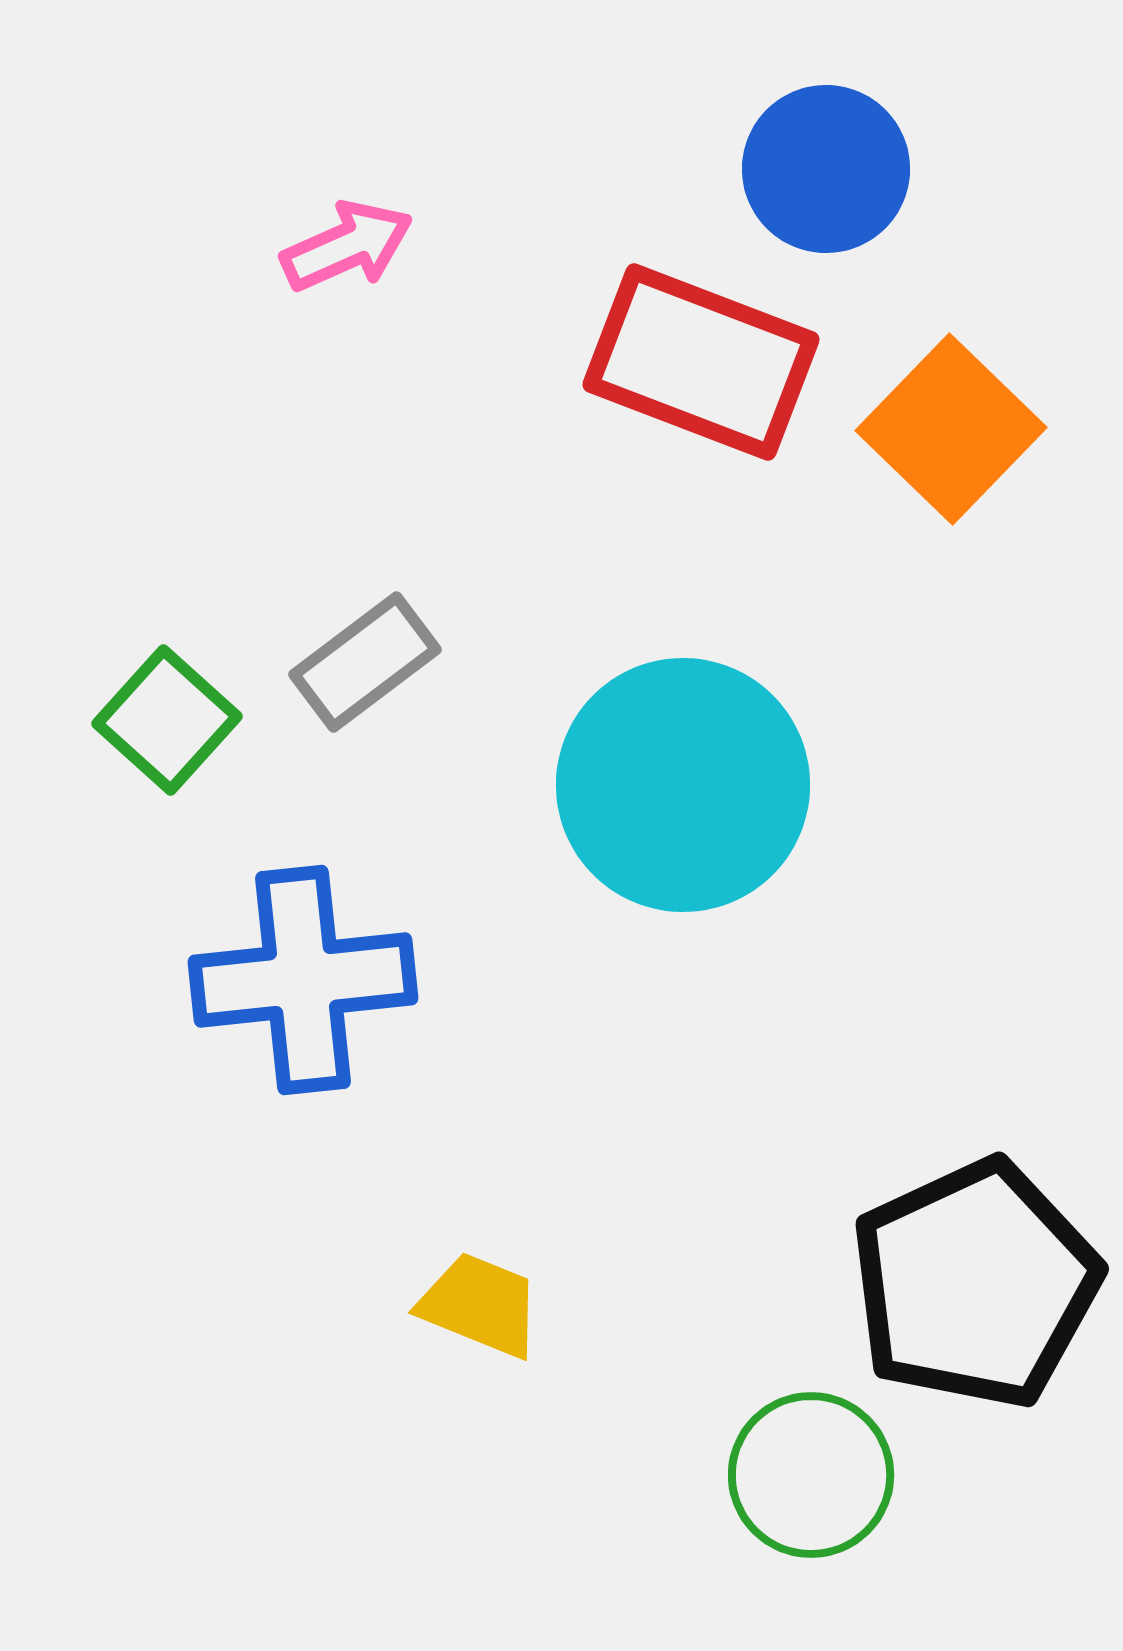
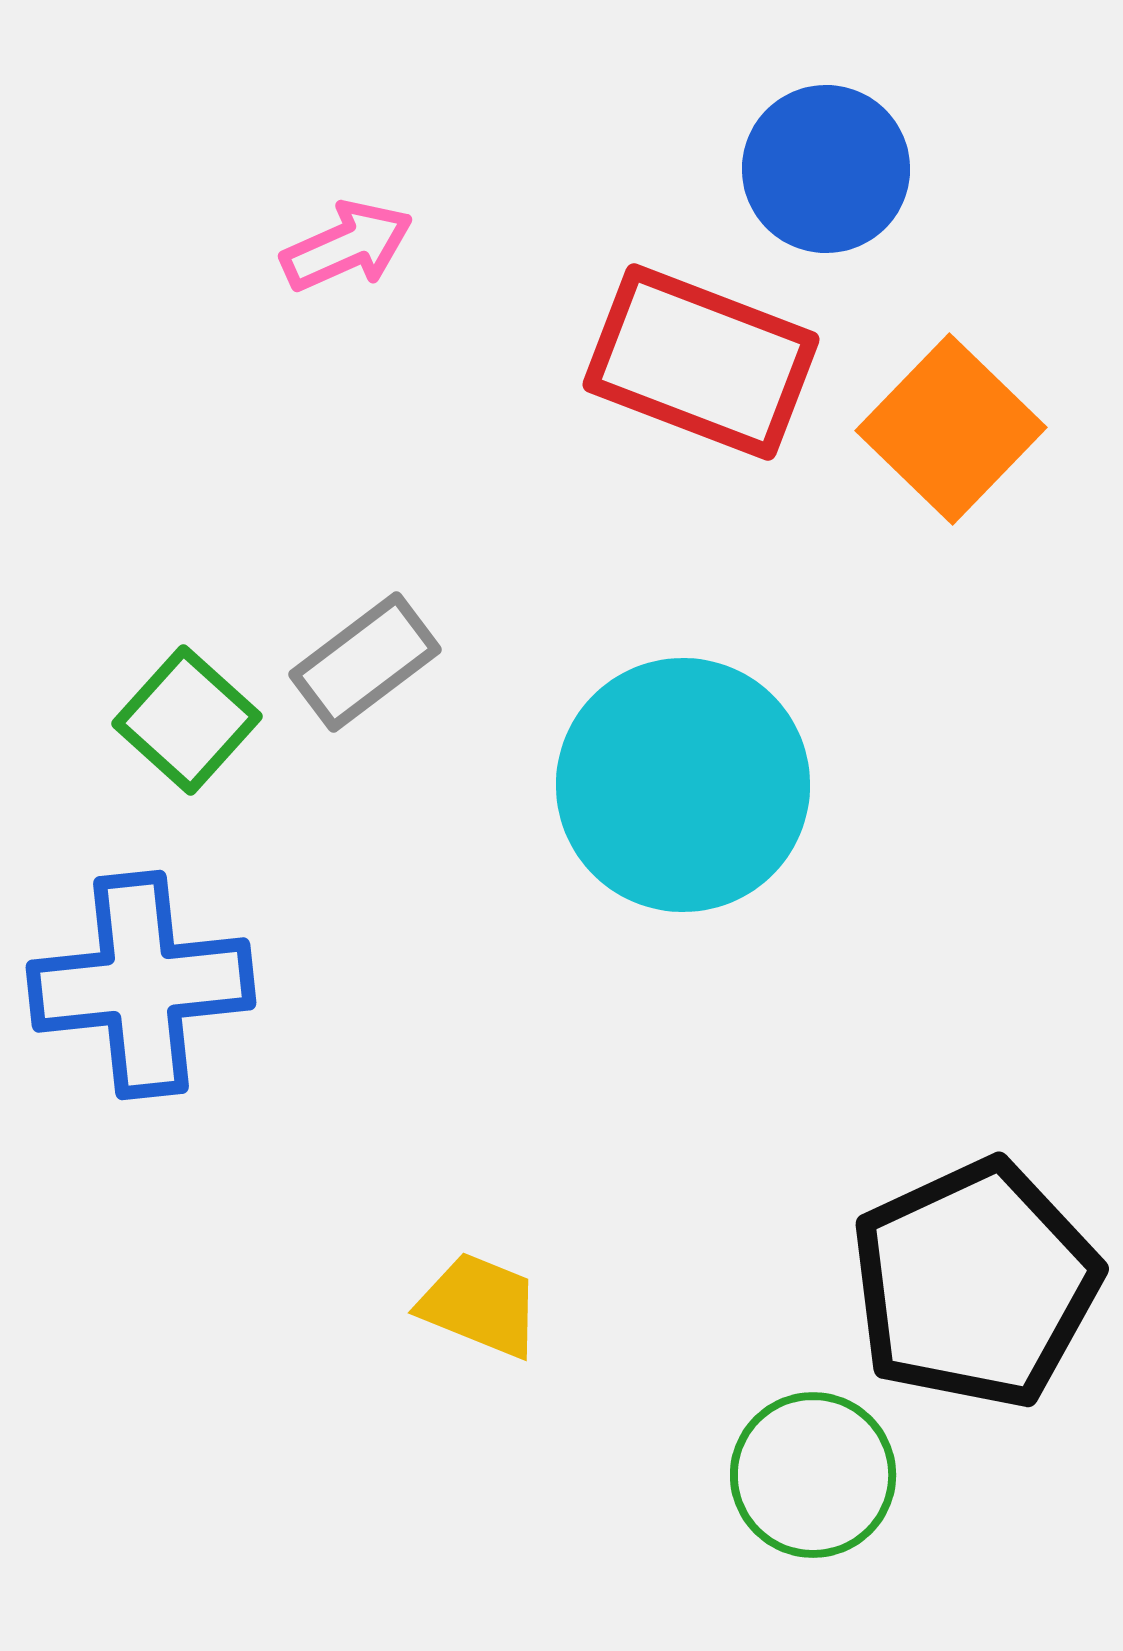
green square: moved 20 px right
blue cross: moved 162 px left, 5 px down
green circle: moved 2 px right
